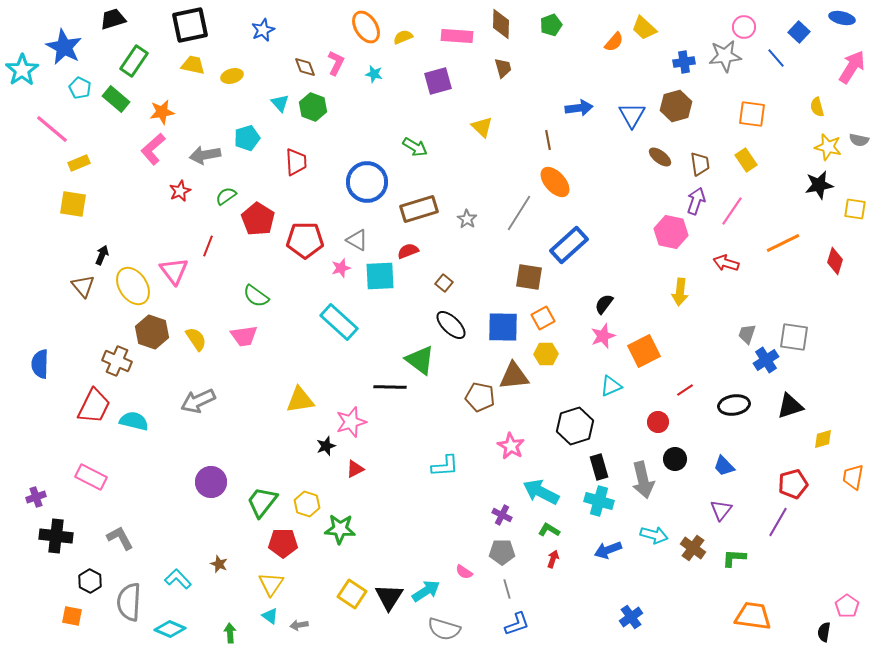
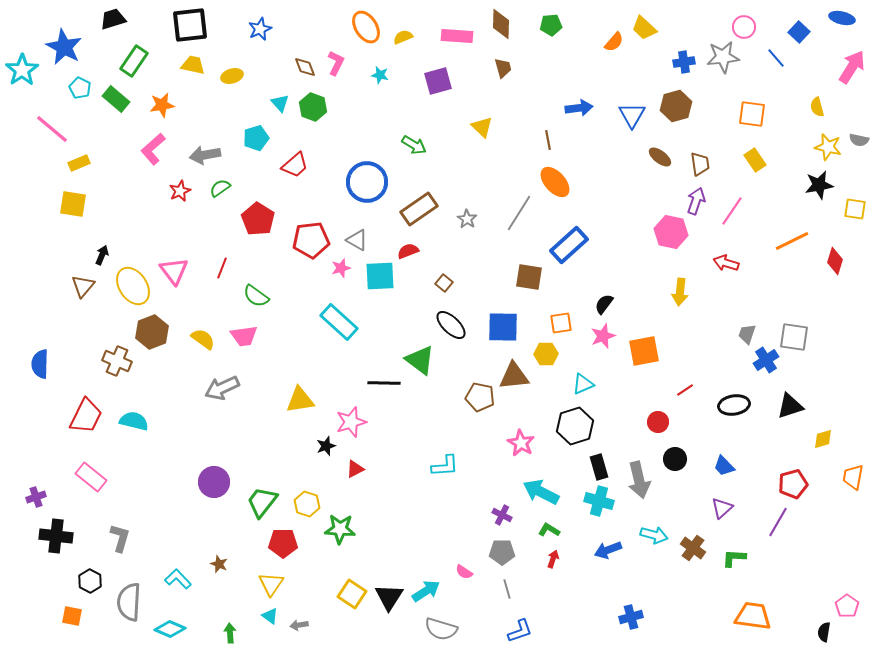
black square at (190, 25): rotated 6 degrees clockwise
green pentagon at (551, 25): rotated 15 degrees clockwise
blue star at (263, 30): moved 3 px left, 1 px up
gray star at (725, 56): moved 2 px left, 1 px down
cyan star at (374, 74): moved 6 px right, 1 px down
orange star at (162, 112): moved 7 px up
cyan pentagon at (247, 138): moved 9 px right
green arrow at (415, 147): moved 1 px left, 2 px up
yellow rectangle at (746, 160): moved 9 px right
red trapezoid at (296, 162): moved 1 px left, 3 px down; rotated 52 degrees clockwise
green semicircle at (226, 196): moved 6 px left, 8 px up
brown rectangle at (419, 209): rotated 18 degrees counterclockwise
red pentagon at (305, 240): moved 6 px right; rotated 6 degrees counterclockwise
orange line at (783, 243): moved 9 px right, 2 px up
red line at (208, 246): moved 14 px right, 22 px down
brown triangle at (83, 286): rotated 20 degrees clockwise
orange square at (543, 318): moved 18 px right, 5 px down; rotated 20 degrees clockwise
brown hexagon at (152, 332): rotated 20 degrees clockwise
yellow semicircle at (196, 339): moved 7 px right; rotated 20 degrees counterclockwise
orange square at (644, 351): rotated 16 degrees clockwise
cyan triangle at (611, 386): moved 28 px left, 2 px up
black line at (390, 387): moved 6 px left, 4 px up
gray arrow at (198, 401): moved 24 px right, 13 px up
red trapezoid at (94, 406): moved 8 px left, 10 px down
pink star at (511, 446): moved 10 px right, 3 px up
pink rectangle at (91, 477): rotated 12 degrees clockwise
gray arrow at (643, 480): moved 4 px left
purple circle at (211, 482): moved 3 px right
purple triangle at (721, 510): moved 1 px right, 2 px up; rotated 10 degrees clockwise
gray L-shape at (120, 538): rotated 44 degrees clockwise
blue cross at (631, 617): rotated 20 degrees clockwise
blue L-shape at (517, 624): moved 3 px right, 7 px down
gray semicircle at (444, 629): moved 3 px left
